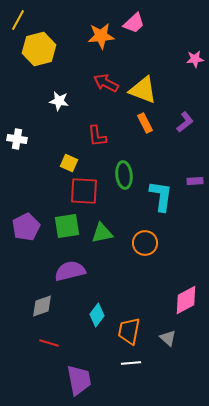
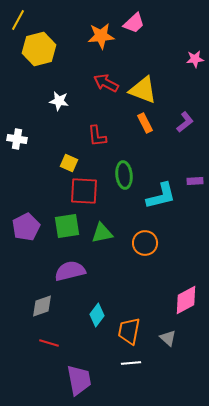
cyan L-shape: rotated 68 degrees clockwise
